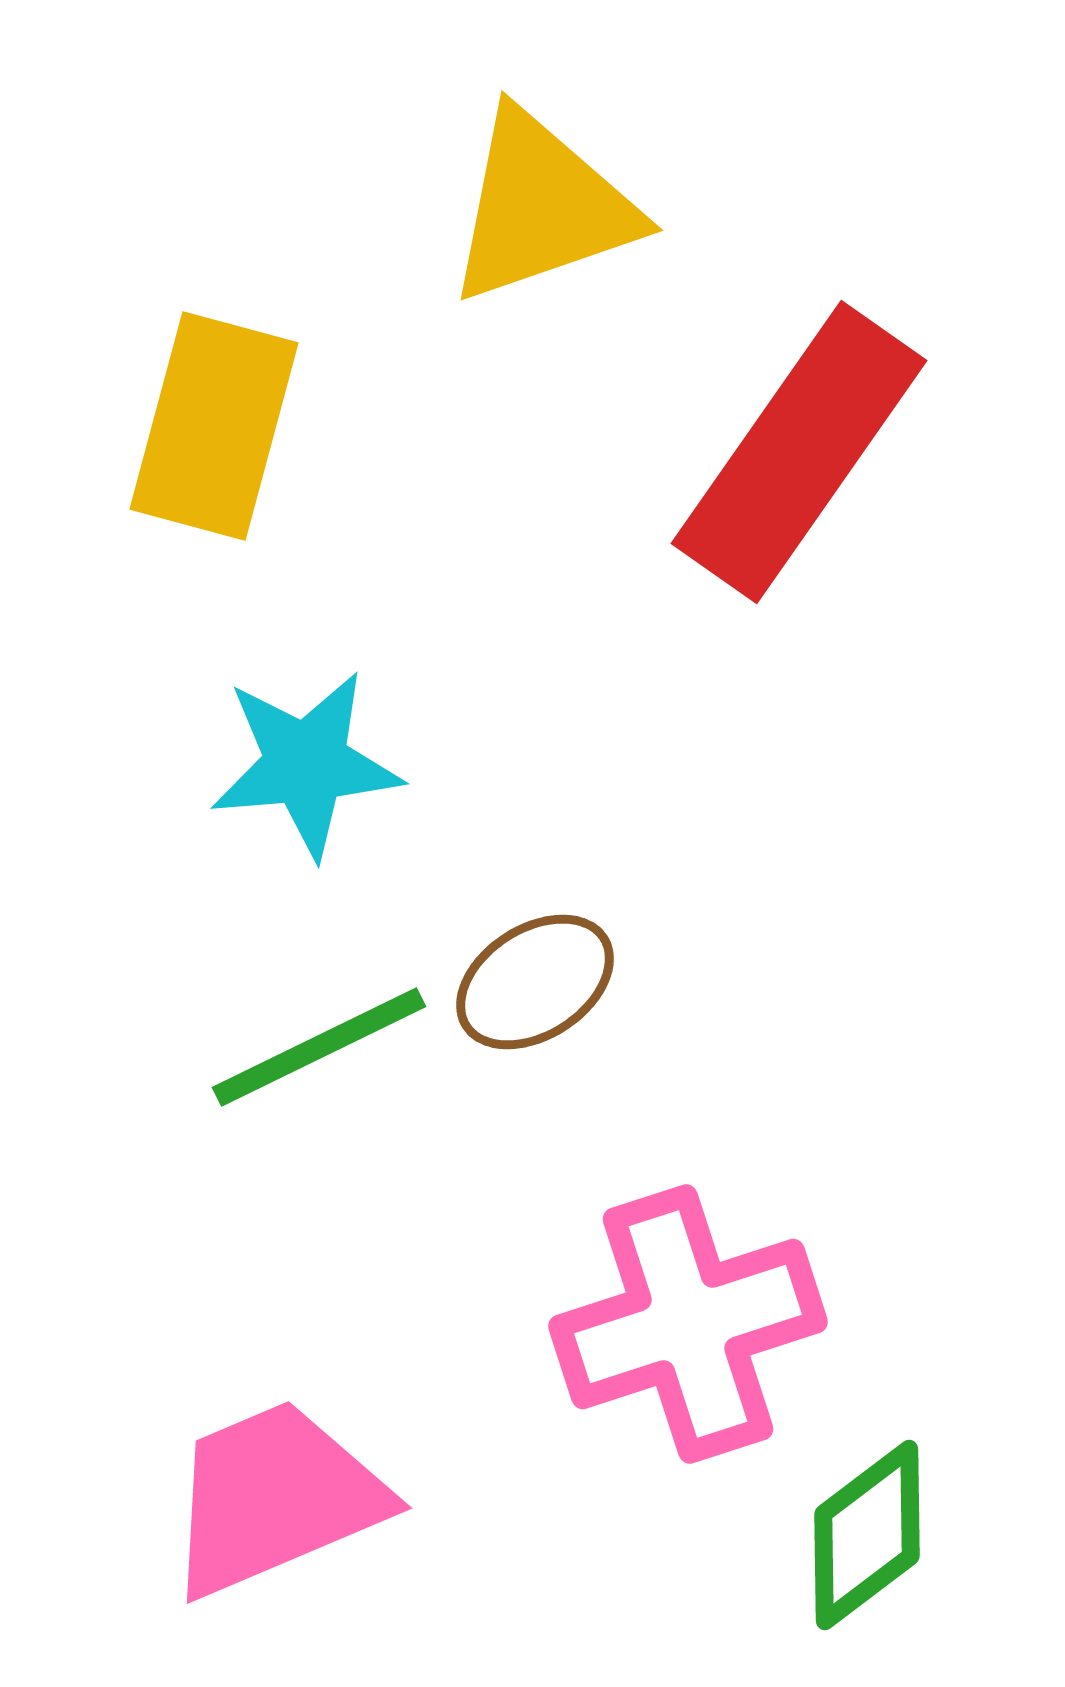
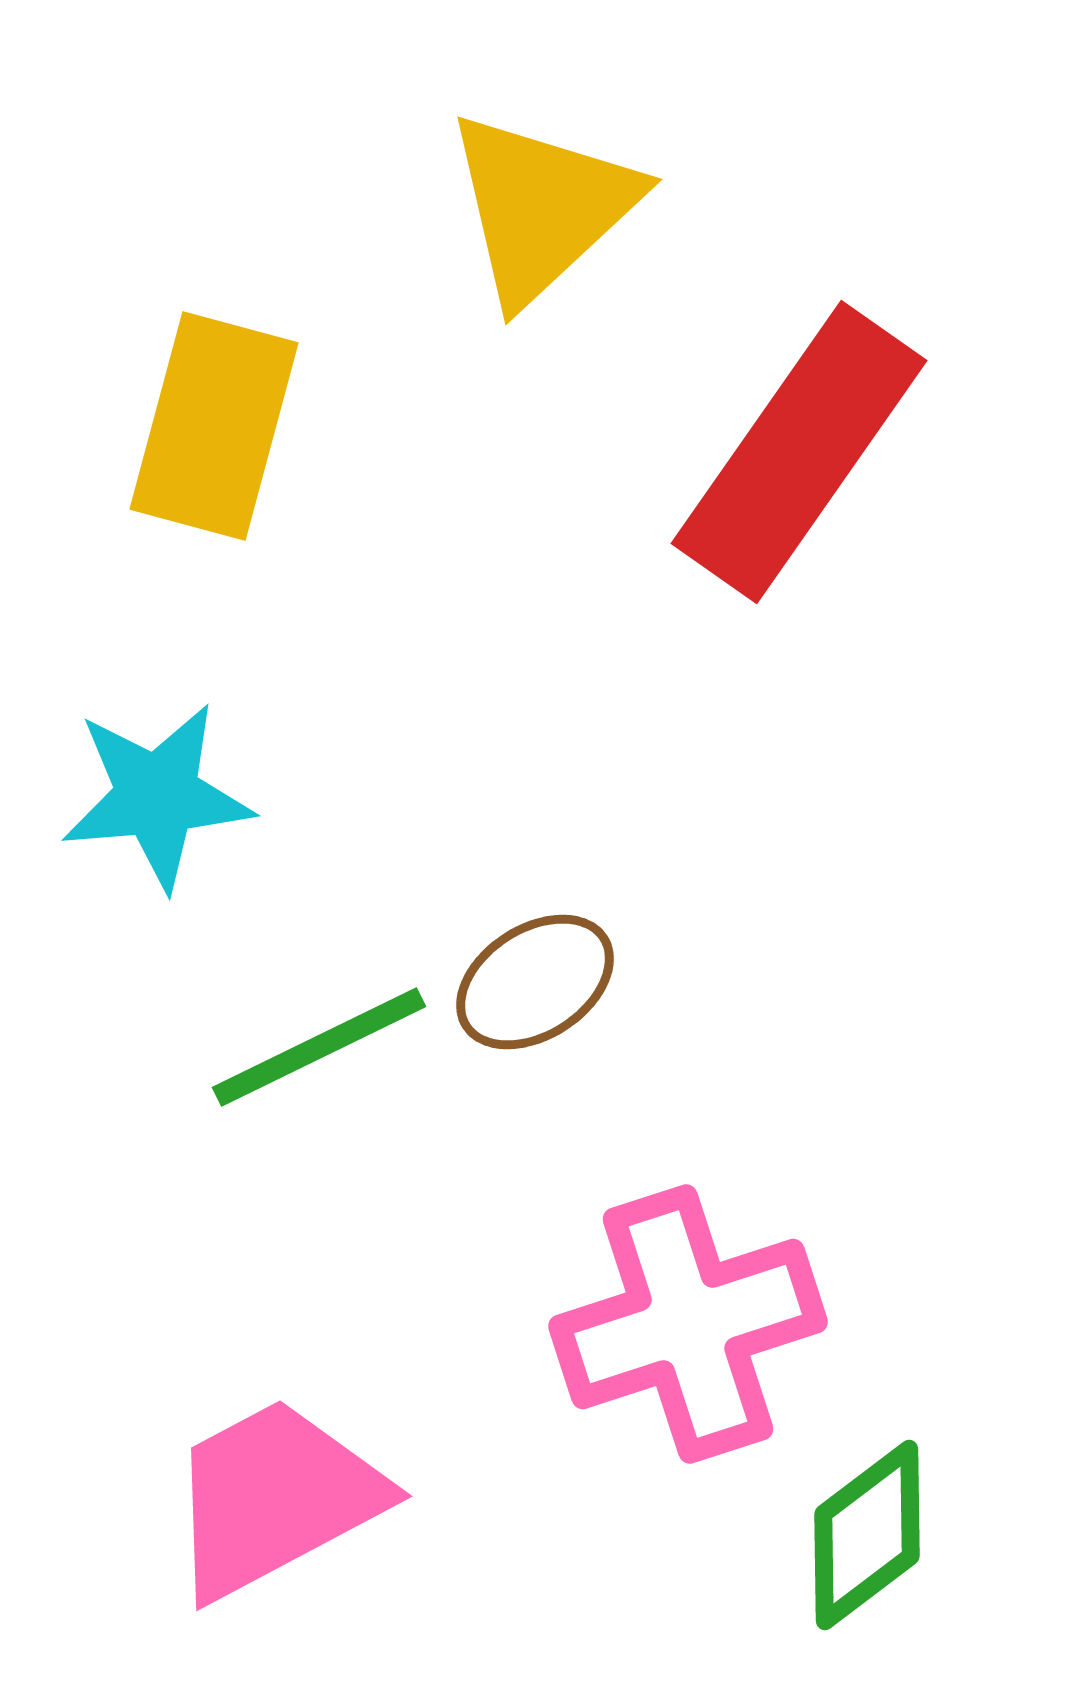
yellow triangle: rotated 24 degrees counterclockwise
cyan star: moved 149 px left, 32 px down
pink trapezoid: rotated 5 degrees counterclockwise
